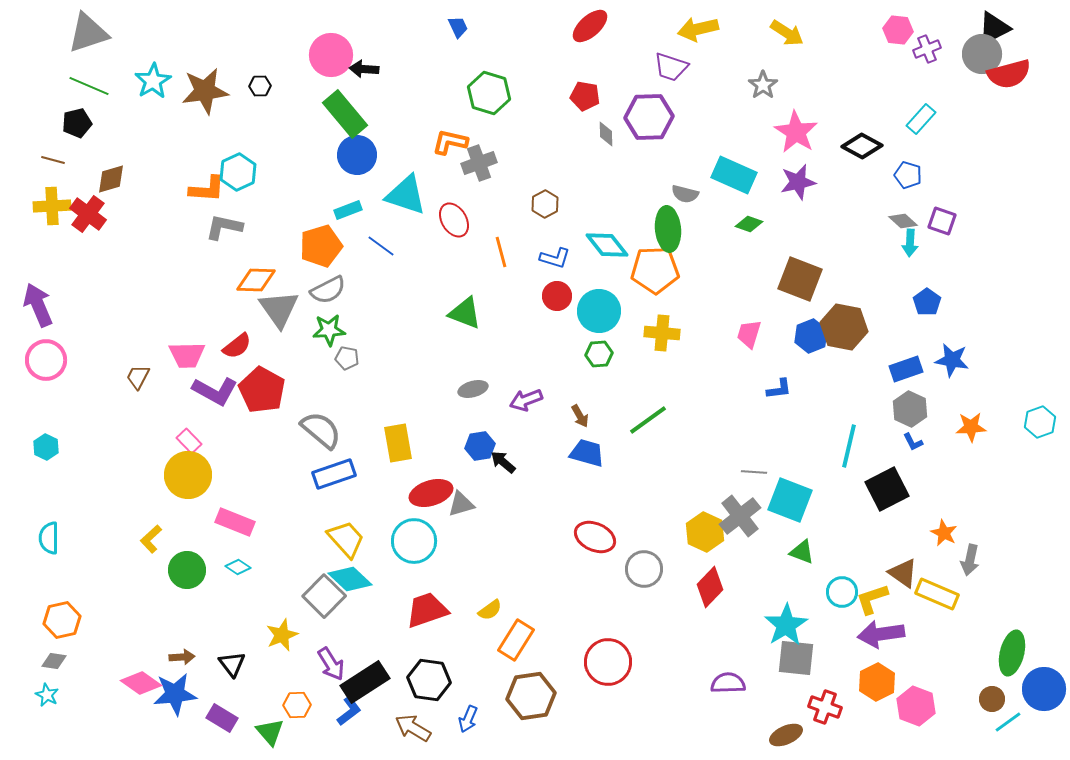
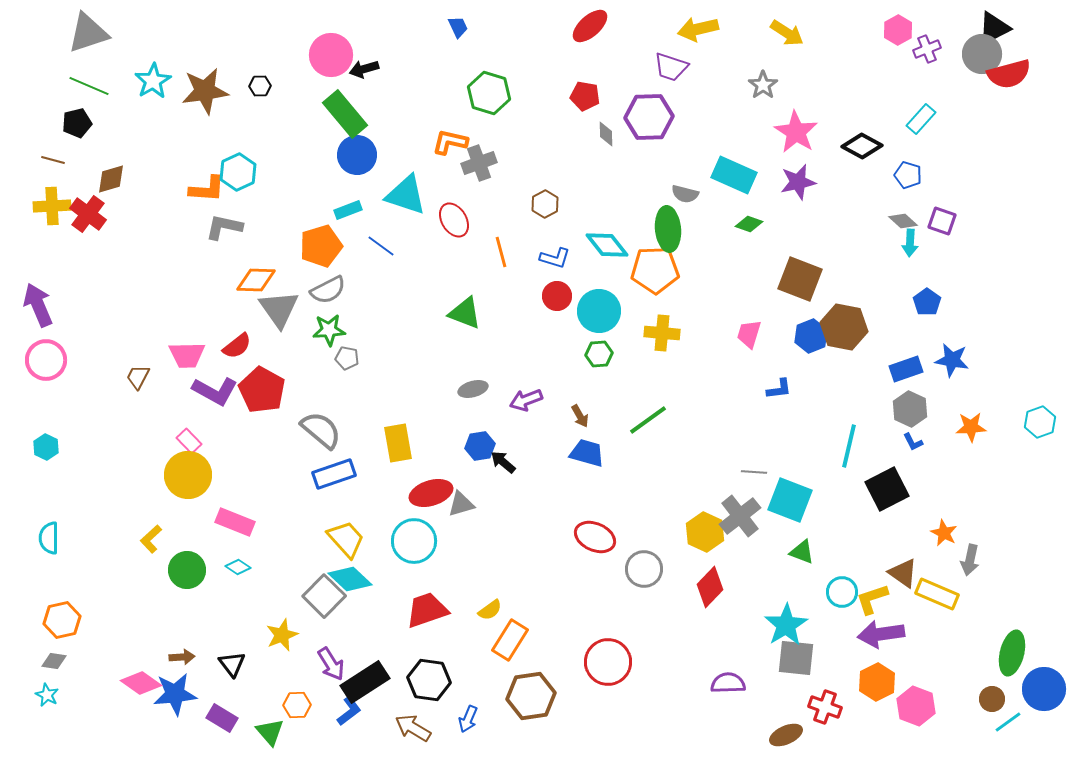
pink hexagon at (898, 30): rotated 24 degrees clockwise
black arrow at (364, 69): rotated 20 degrees counterclockwise
orange rectangle at (516, 640): moved 6 px left
